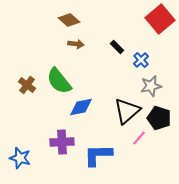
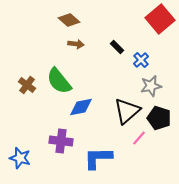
purple cross: moved 1 px left, 1 px up; rotated 10 degrees clockwise
blue L-shape: moved 3 px down
